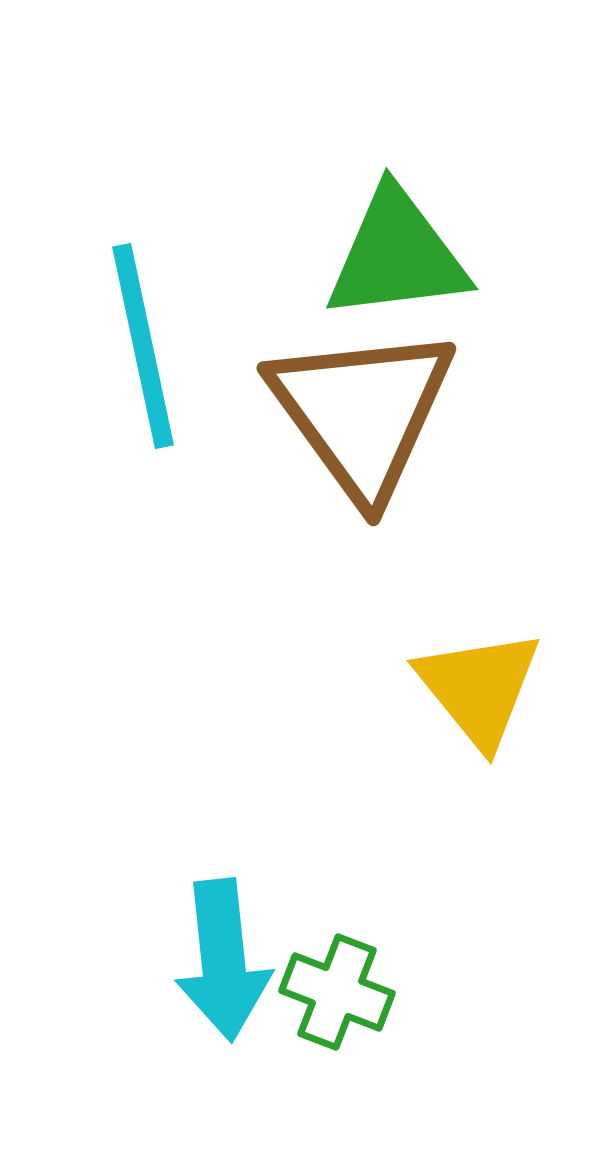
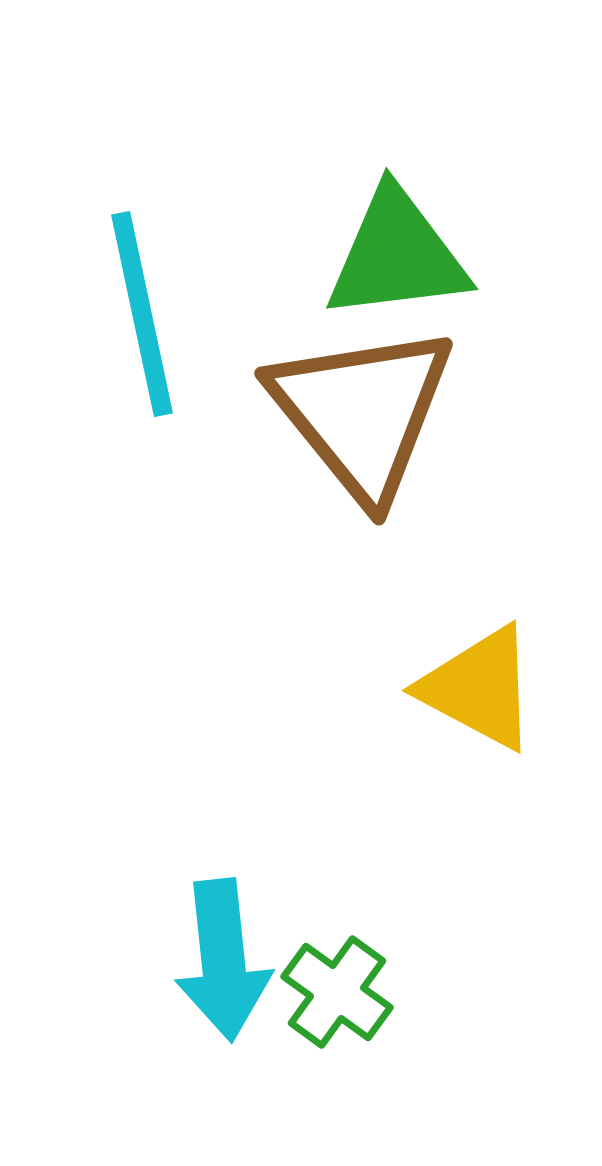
cyan line: moved 1 px left, 32 px up
brown triangle: rotated 3 degrees counterclockwise
yellow triangle: rotated 23 degrees counterclockwise
green cross: rotated 15 degrees clockwise
